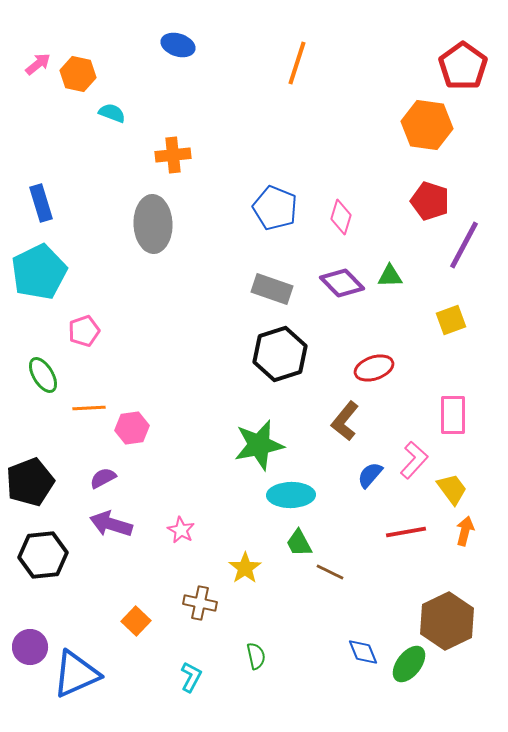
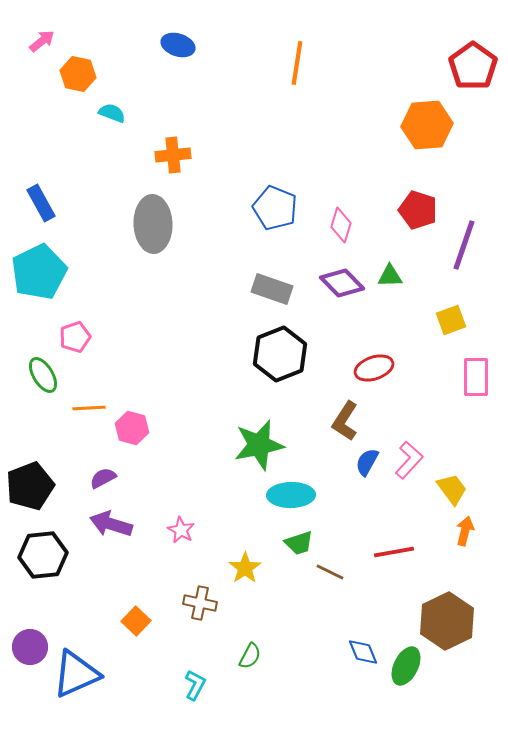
orange line at (297, 63): rotated 9 degrees counterclockwise
pink arrow at (38, 64): moved 4 px right, 23 px up
red pentagon at (463, 66): moved 10 px right
orange hexagon at (427, 125): rotated 12 degrees counterclockwise
red pentagon at (430, 201): moved 12 px left, 9 px down
blue rectangle at (41, 203): rotated 12 degrees counterclockwise
pink diamond at (341, 217): moved 8 px down
purple line at (464, 245): rotated 9 degrees counterclockwise
pink pentagon at (84, 331): moved 9 px left, 6 px down
black hexagon at (280, 354): rotated 4 degrees counterclockwise
pink rectangle at (453, 415): moved 23 px right, 38 px up
brown L-shape at (345, 421): rotated 6 degrees counterclockwise
pink hexagon at (132, 428): rotated 24 degrees clockwise
pink L-shape at (414, 460): moved 5 px left
blue semicircle at (370, 475): moved 3 px left, 13 px up; rotated 12 degrees counterclockwise
black pentagon at (30, 482): moved 4 px down
red line at (406, 532): moved 12 px left, 20 px down
green trapezoid at (299, 543): rotated 80 degrees counterclockwise
green semicircle at (256, 656): moved 6 px left; rotated 40 degrees clockwise
green ellipse at (409, 664): moved 3 px left, 2 px down; rotated 12 degrees counterclockwise
cyan L-shape at (191, 677): moved 4 px right, 8 px down
